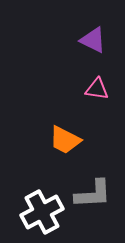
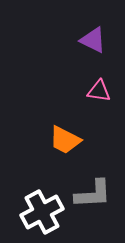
pink triangle: moved 2 px right, 2 px down
